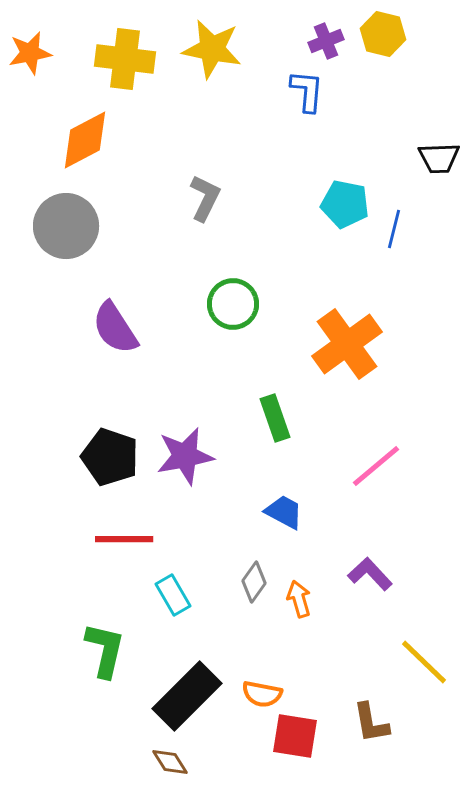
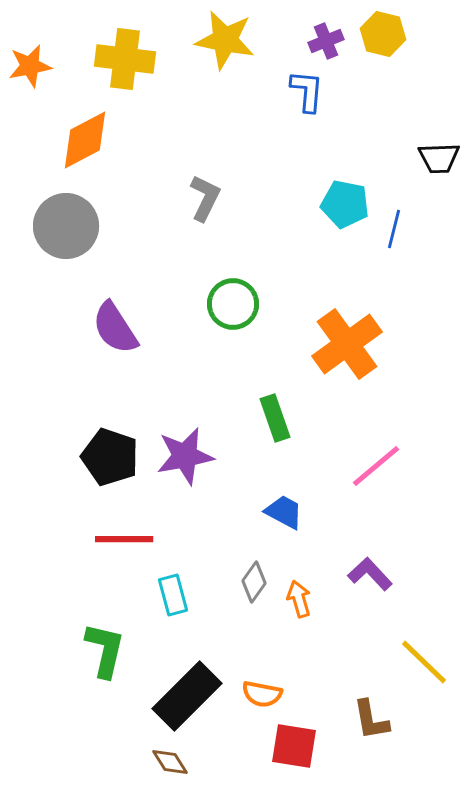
yellow star: moved 13 px right, 9 px up
orange star: moved 13 px down
cyan rectangle: rotated 15 degrees clockwise
brown L-shape: moved 3 px up
red square: moved 1 px left, 10 px down
